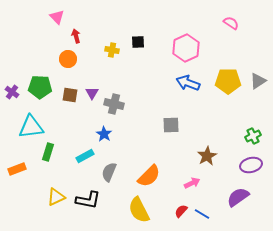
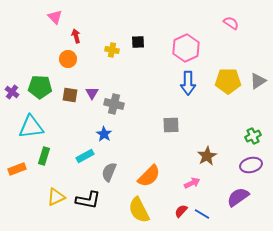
pink triangle: moved 2 px left
blue arrow: rotated 110 degrees counterclockwise
green rectangle: moved 4 px left, 4 px down
